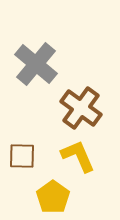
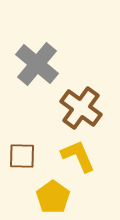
gray cross: moved 1 px right
